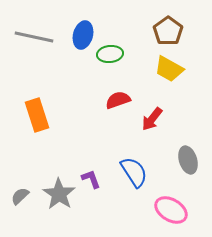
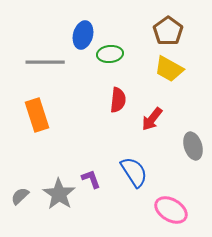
gray line: moved 11 px right, 25 px down; rotated 12 degrees counterclockwise
red semicircle: rotated 115 degrees clockwise
gray ellipse: moved 5 px right, 14 px up
